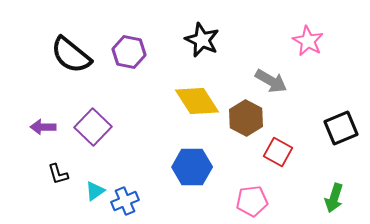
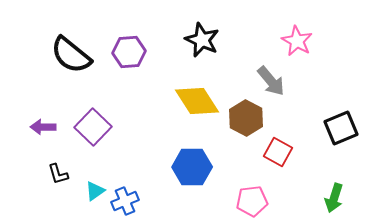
pink star: moved 11 px left
purple hexagon: rotated 16 degrees counterclockwise
gray arrow: rotated 20 degrees clockwise
